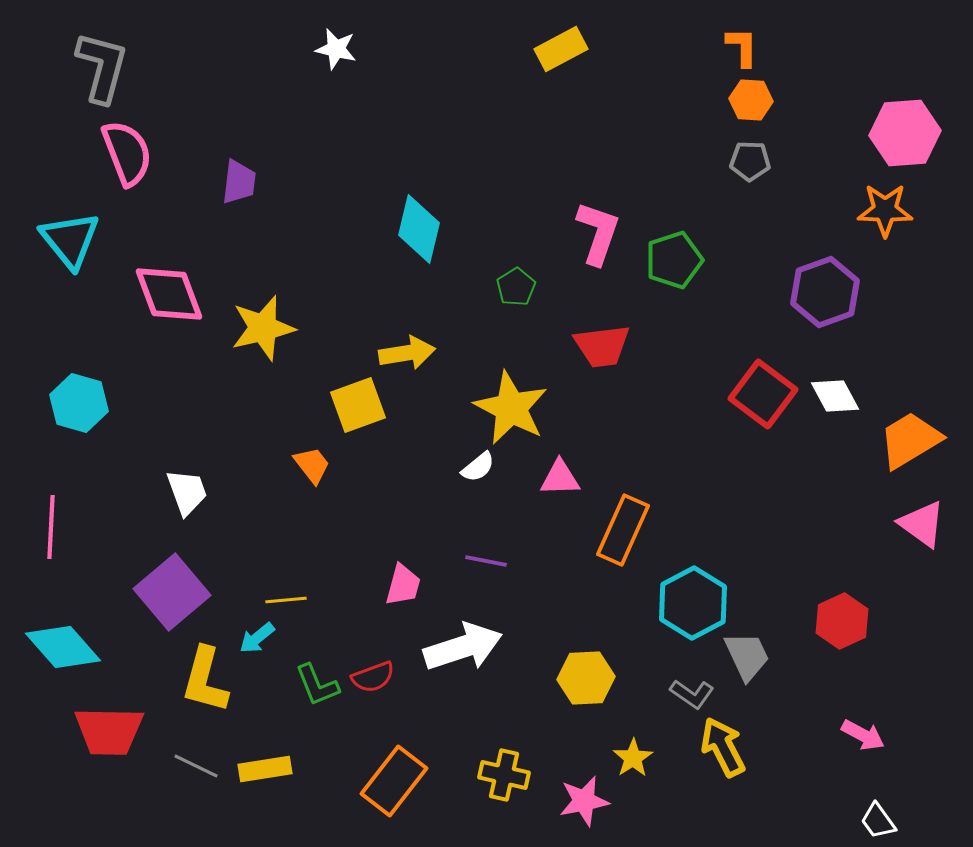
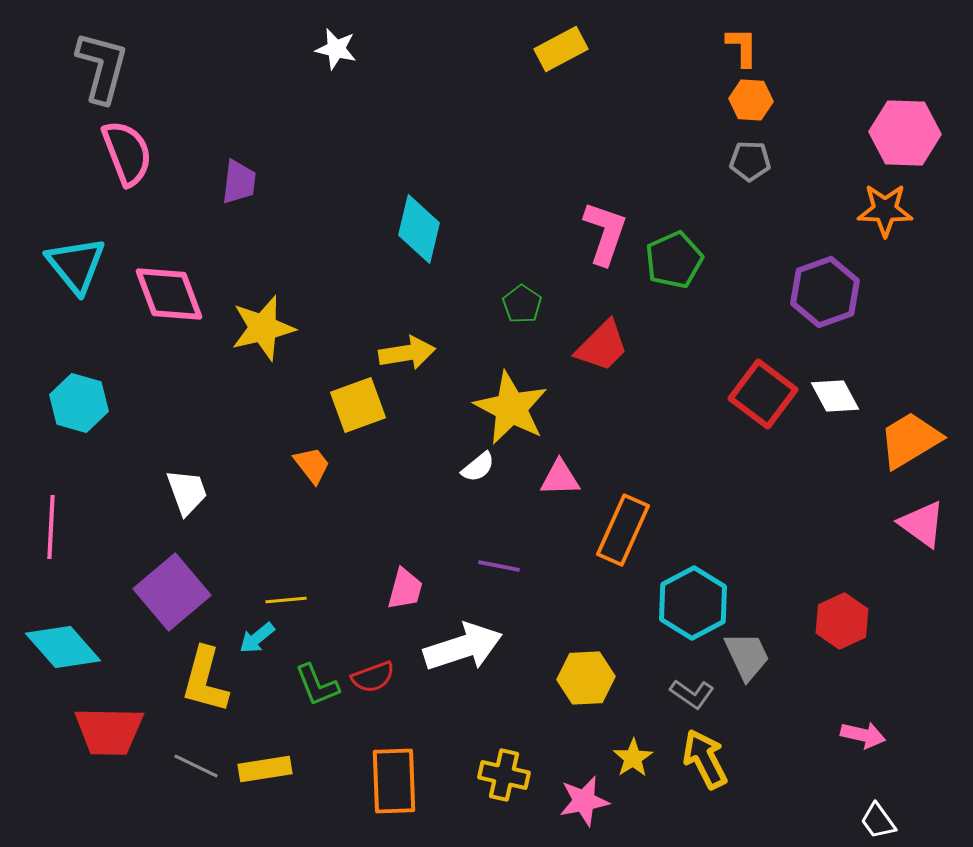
pink hexagon at (905, 133): rotated 6 degrees clockwise
pink L-shape at (598, 233): moved 7 px right
cyan triangle at (70, 240): moved 6 px right, 25 px down
green pentagon at (674, 260): rotated 6 degrees counterclockwise
green pentagon at (516, 287): moved 6 px right, 17 px down; rotated 6 degrees counterclockwise
red trapezoid at (602, 346): rotated 38 degrees counterclockwise
purple line at (486, 561): moved 13 px right, 5 px down
pink trapezoid at (403, 585): moved 2 px right, 4 px down
pink arrow at (863, 735): rotated 15 degrees counterclockwise
yellow arrow at (723, 747): moved 18 px left, 12 px down
orange rectangle at (394, 781): rotated 40 degrees counterclockwise
